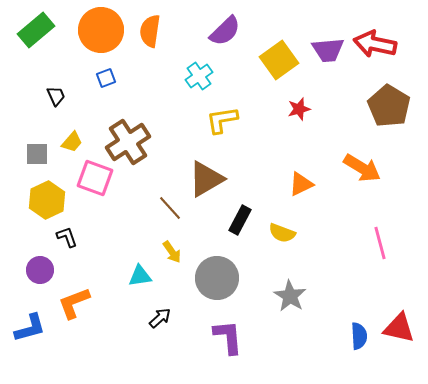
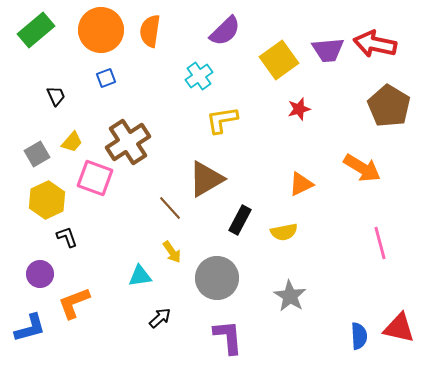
gray square: rotated 30 degrees counterclockwise
yellow semicircle: moved 2 px right, 1 px up; rotated 32 degrees counterclockwise
purple circle: moved 4 px down
